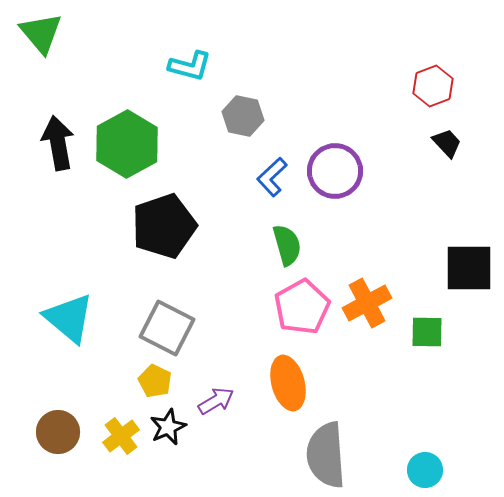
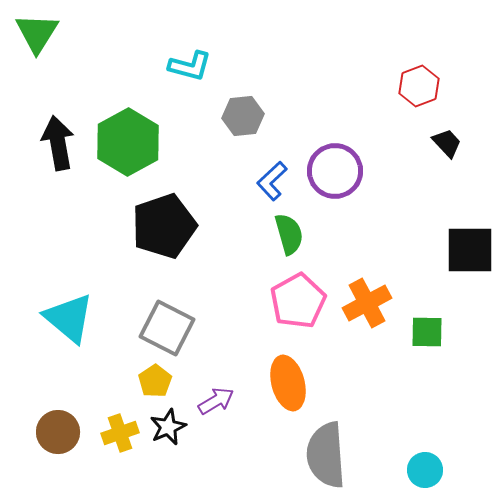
green triangle: moved 4 px left; rotated 12 degrees clockwise
red hexagon: moved 14 px left
gray hexagon: rotated 18 degrees counterclockwise
green hexagon: moved 1 px right, 2 px up
blue L-shape: moved 4 px down
green semicircle: moved 2 px right, 11 px up
black square: moved 1 px right, 18 px up
pink pentagon: moved 4 px left, 6 px up
yellow pentagon: rotated 12 degrees clockwise
yellow cross: moved 1 px left, 3 px up; rotated 18 degrees clockwise
